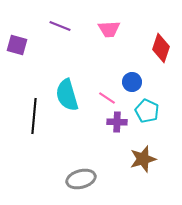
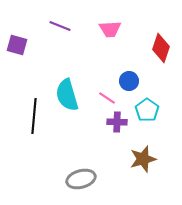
pink trapezoid: moved 1 px right
blue circle: moved 3 px left, 1 px up
cyan pentagon: moved 1 px up; rotated 10 degrees clockwise
